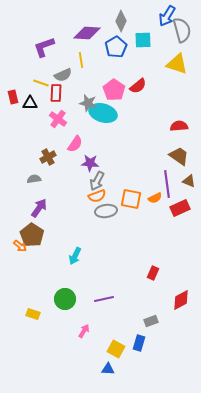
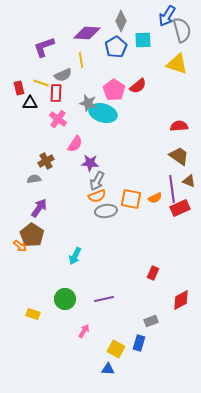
red rectangle at (13, 97): moved 6 px right, 9 px up
brown cross at (48, 157): moved 2 px left, 4 px down
purple line at (167, 184): moved 5 px right, 5 px down
